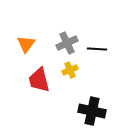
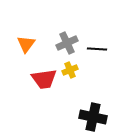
red trapezoid: moved 5 px right, 1 px up; rotated 84 degrees counterclockwise
black cross: moved 1 px right, 6 px down
